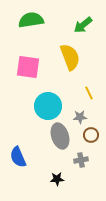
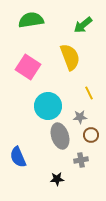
pink square: rotated 25 degrees clockwise
